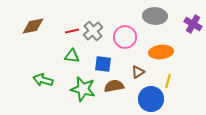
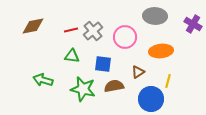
red line: moved 1 px left, 1 px up
orange ellipse: moved 1 px up
